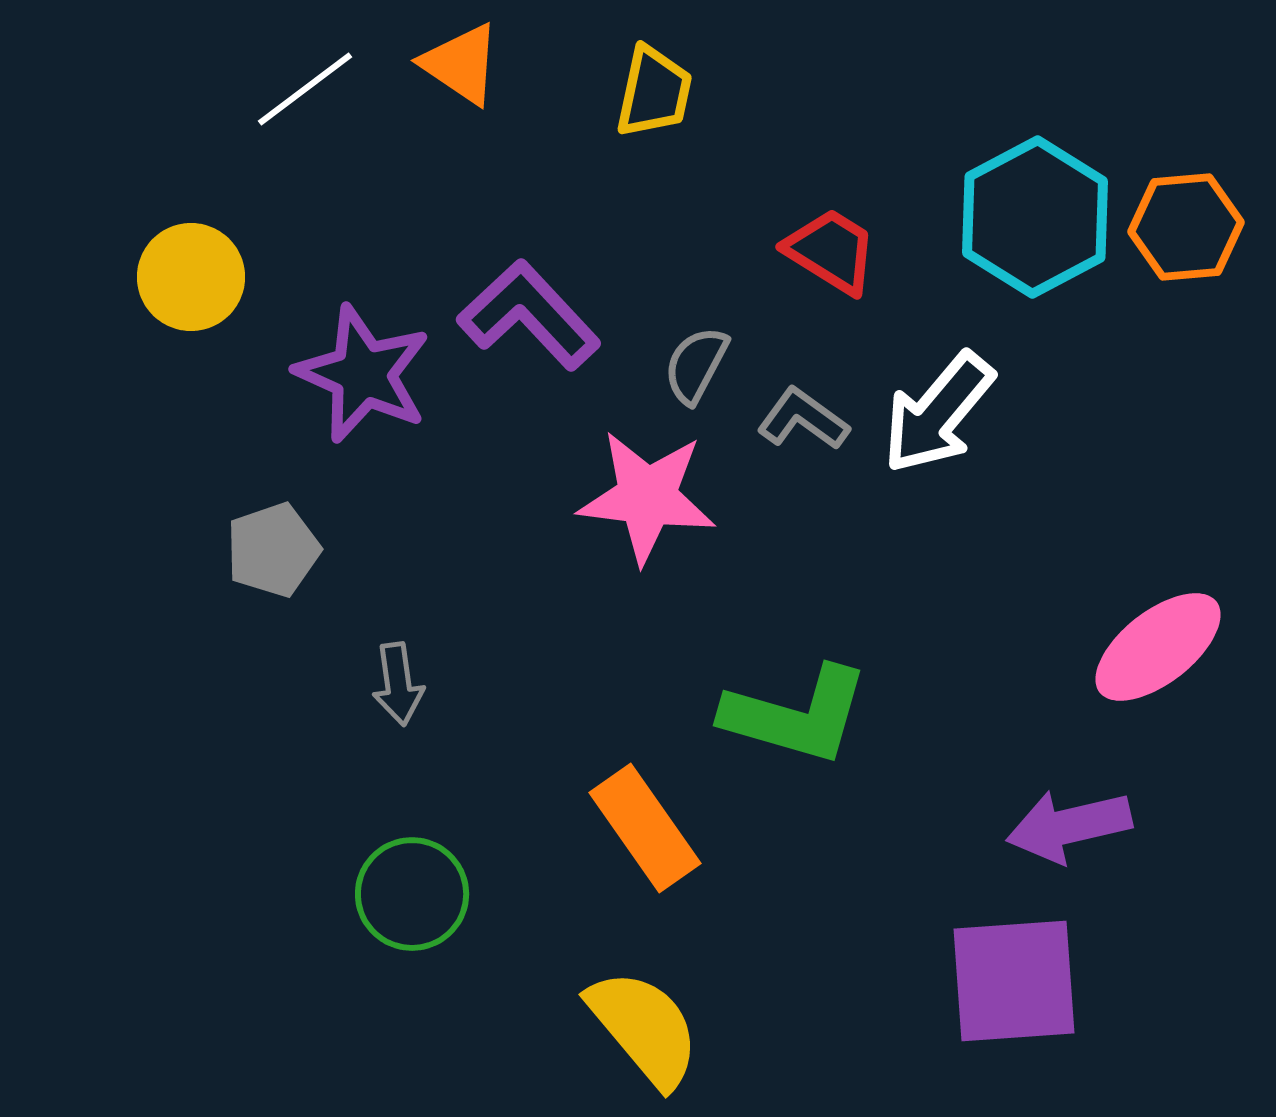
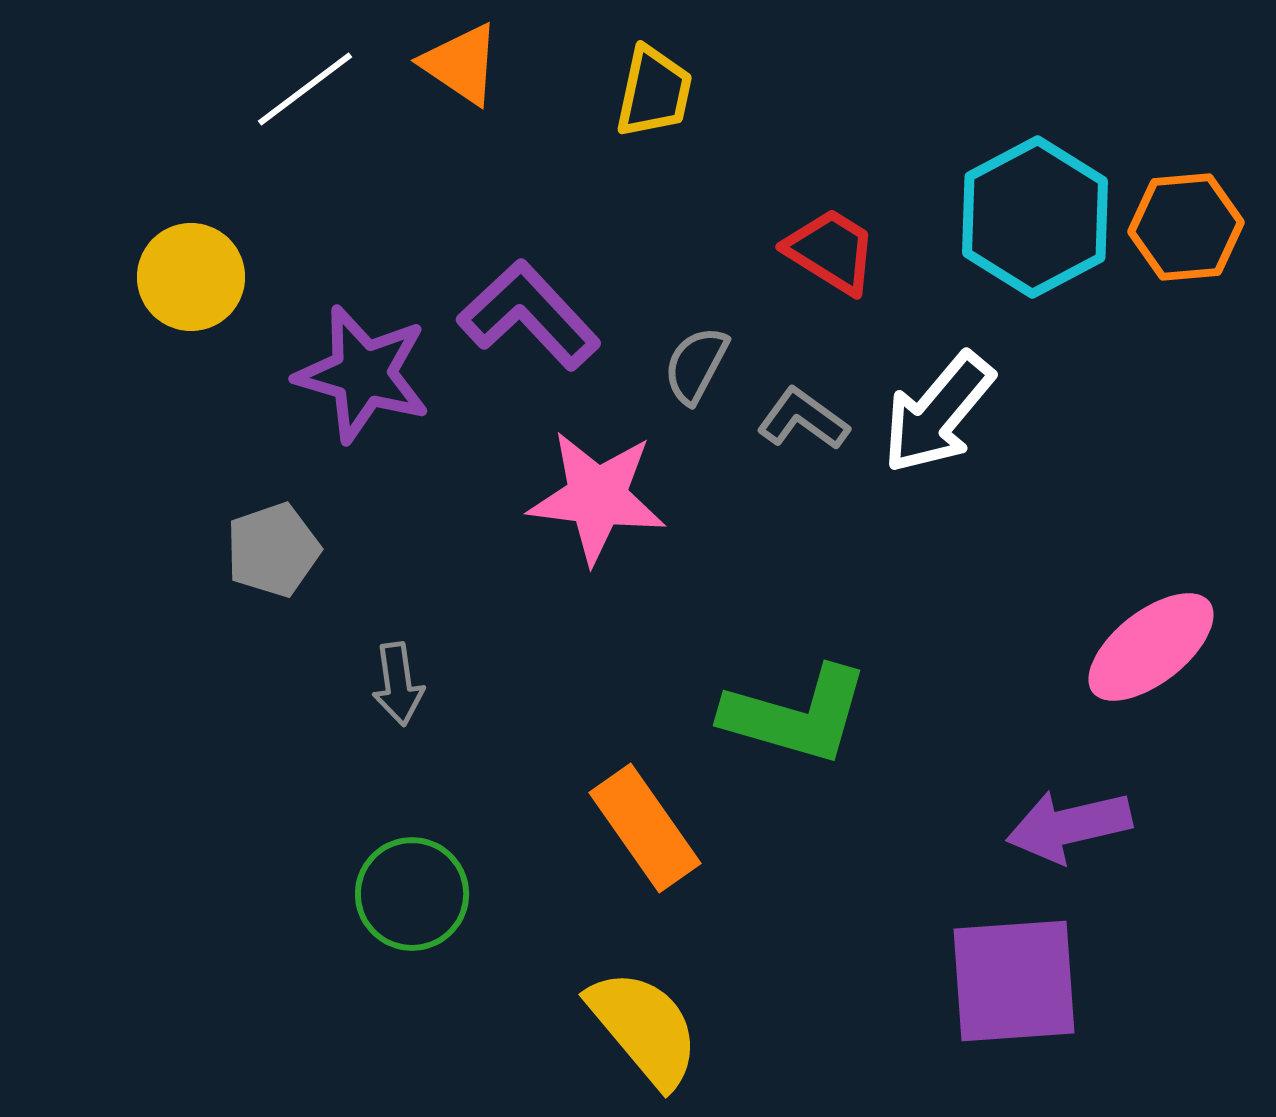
purple star: rotated 8 degrees counterclockwise
pink star: moved 50 px left
pink ellipse: moved 7 px left
